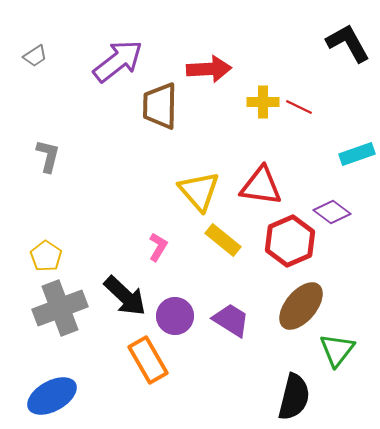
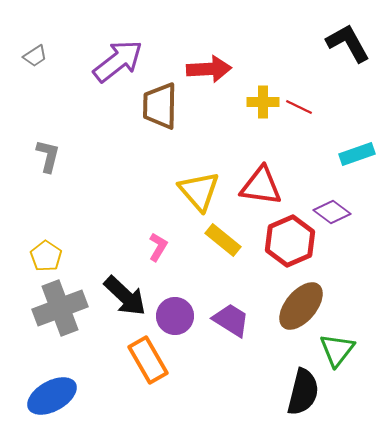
black semicircle: moved 9 px right, 5 px up
